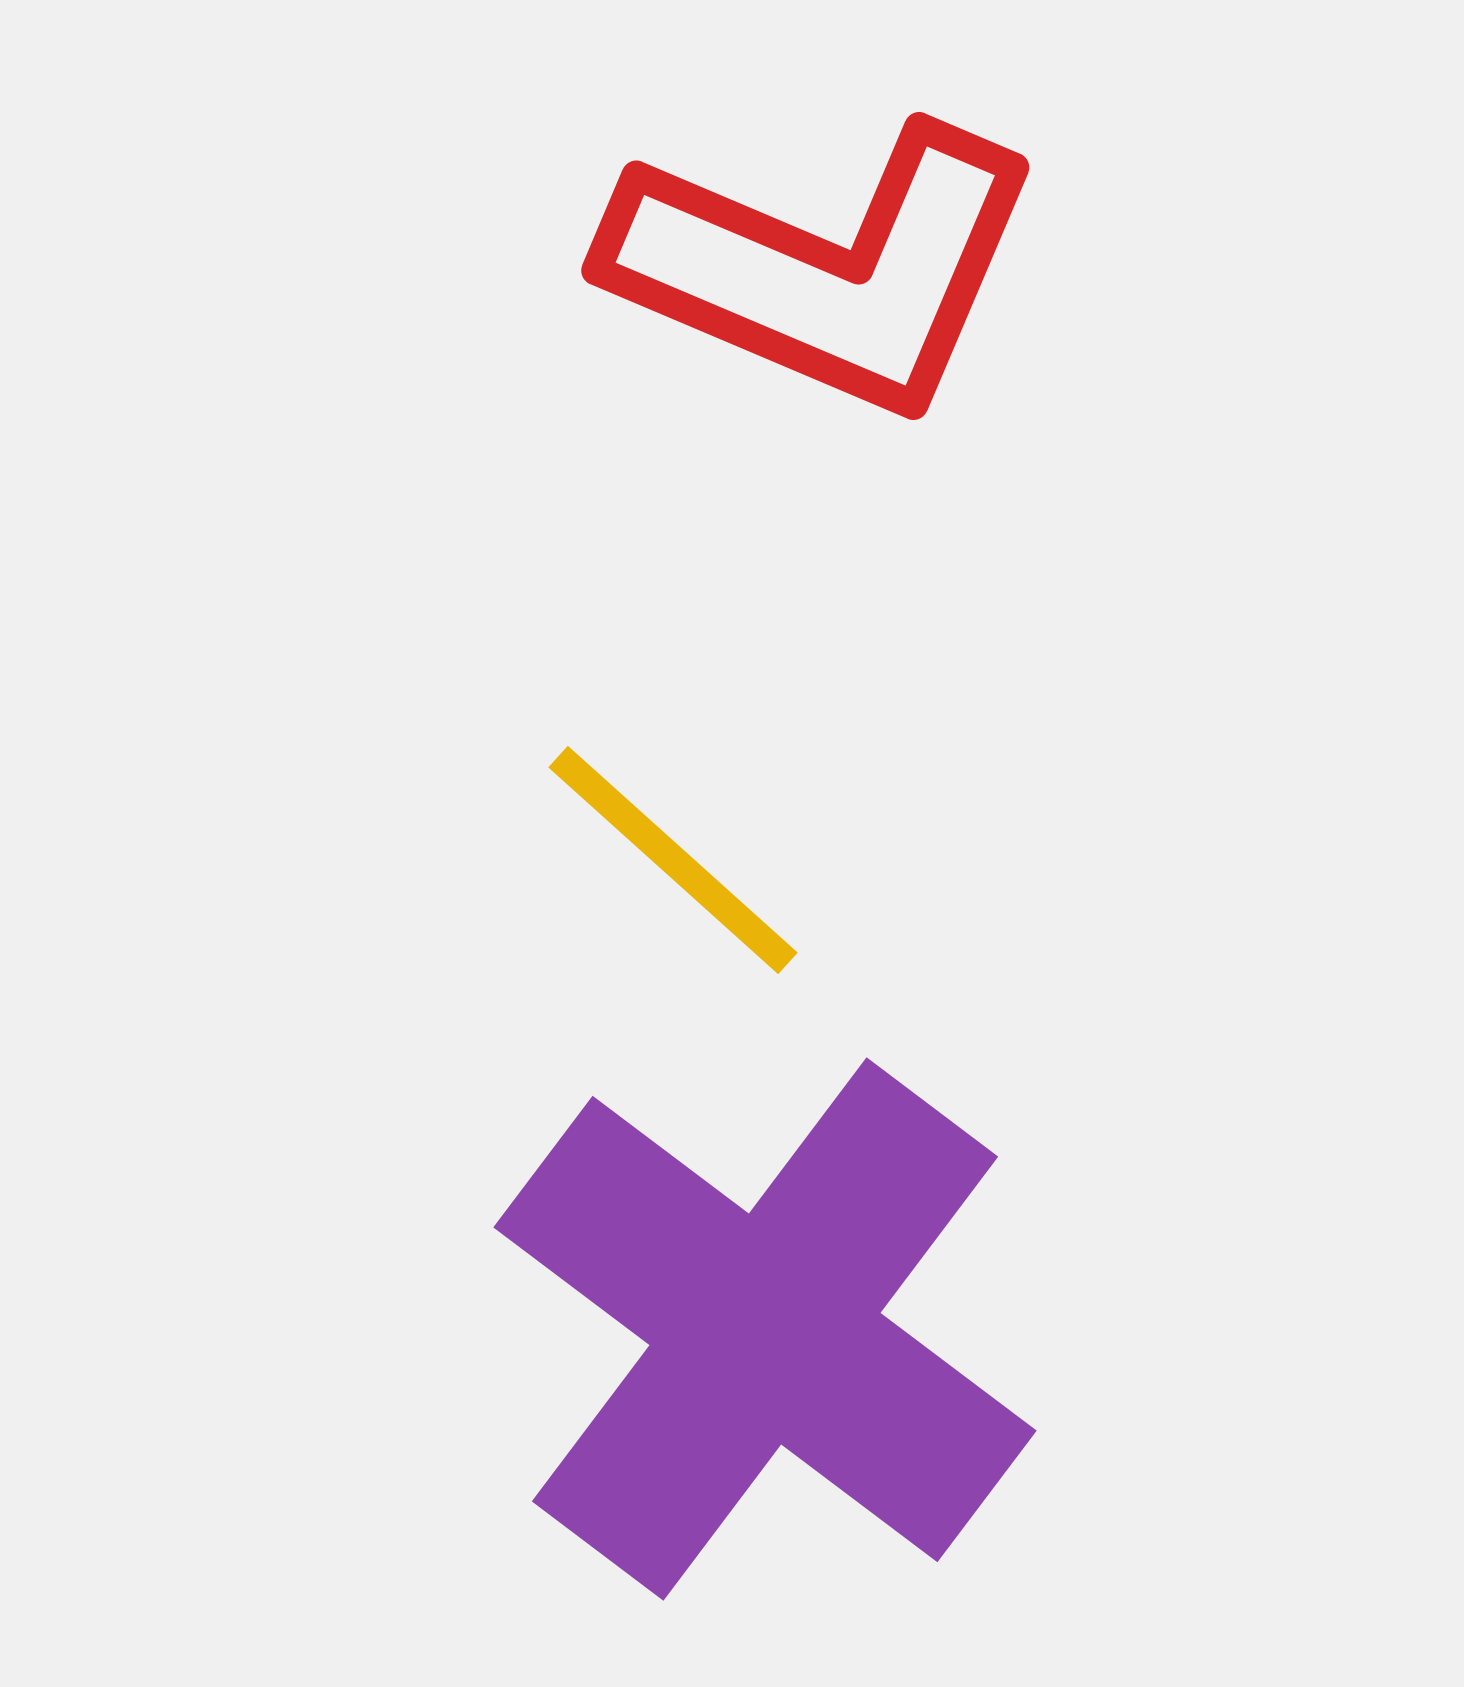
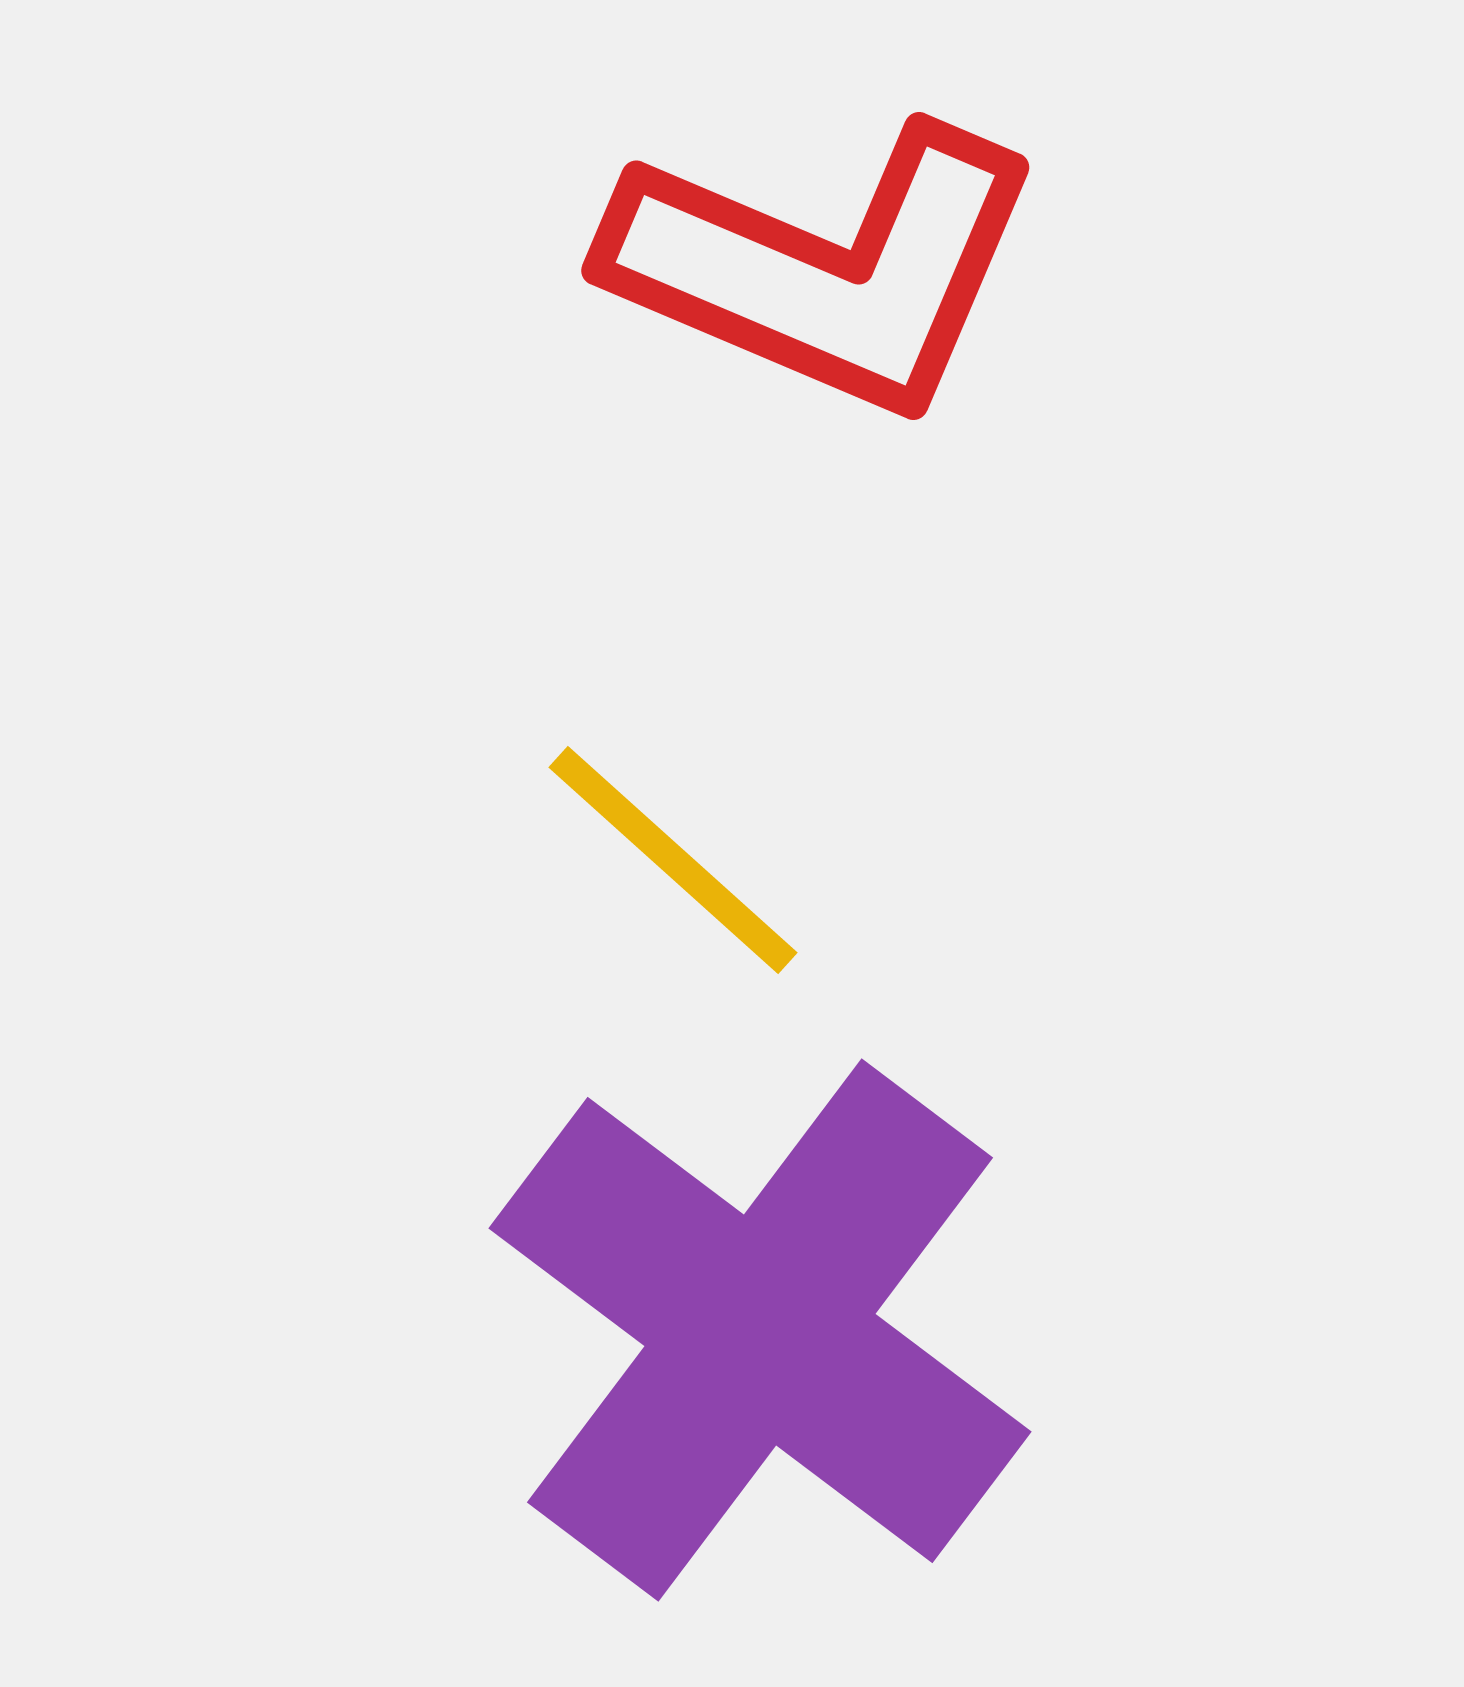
purple cross: moved 5 px left, 1 px down
